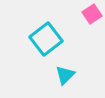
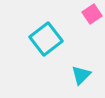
cyan triangle: moved 16 px right
